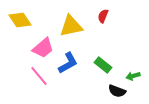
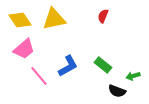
yellow triangle: moved 17 px left, 7 px up
pink trapezoid: moved 19 px left, 1 px down
blue L-shape: moved 3 px down
